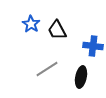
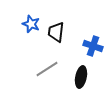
blue star: rotated 12 degrees counterclockwise
black trapezoid: moved 1 px left, 2 px down; rotated 35 degrees clockwise
blue cross: rotated 12 degrees clockwise
